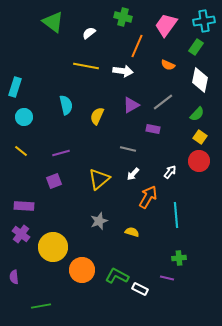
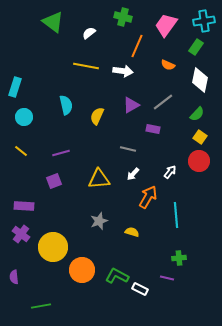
yellow triangle at (99, 179): rotated 35 degrees clockwise
